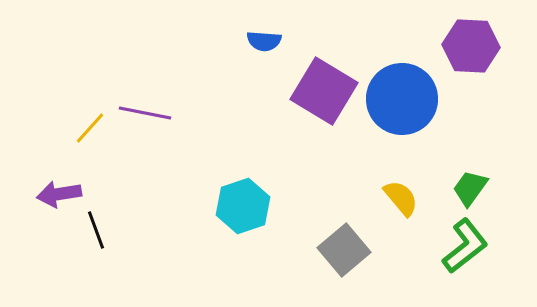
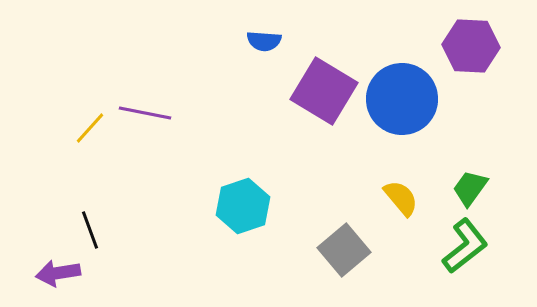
purple arrow: moved 1 px left, 79 px down
black line: moved 6 px left
